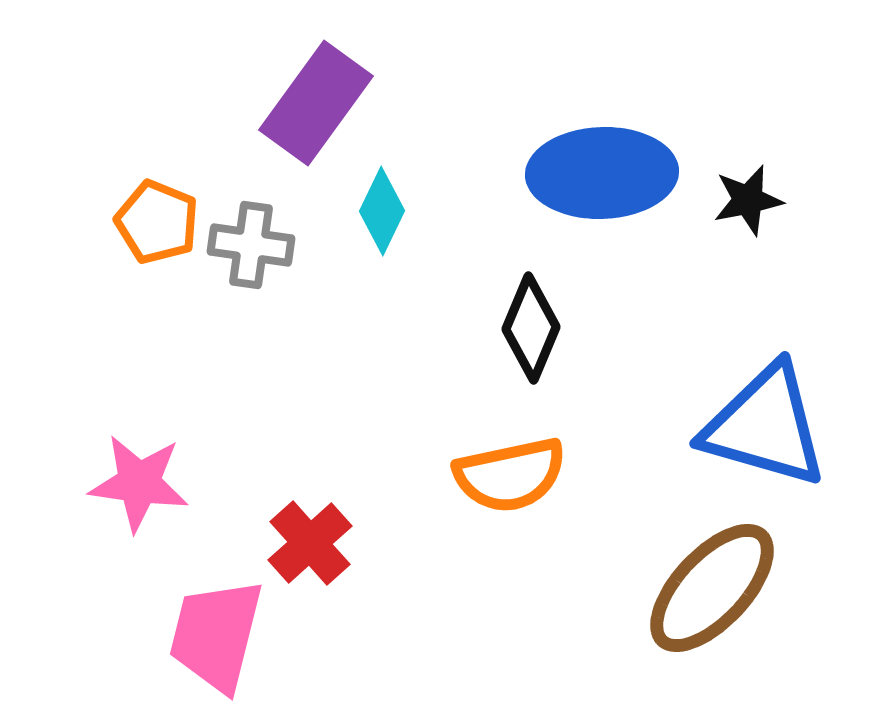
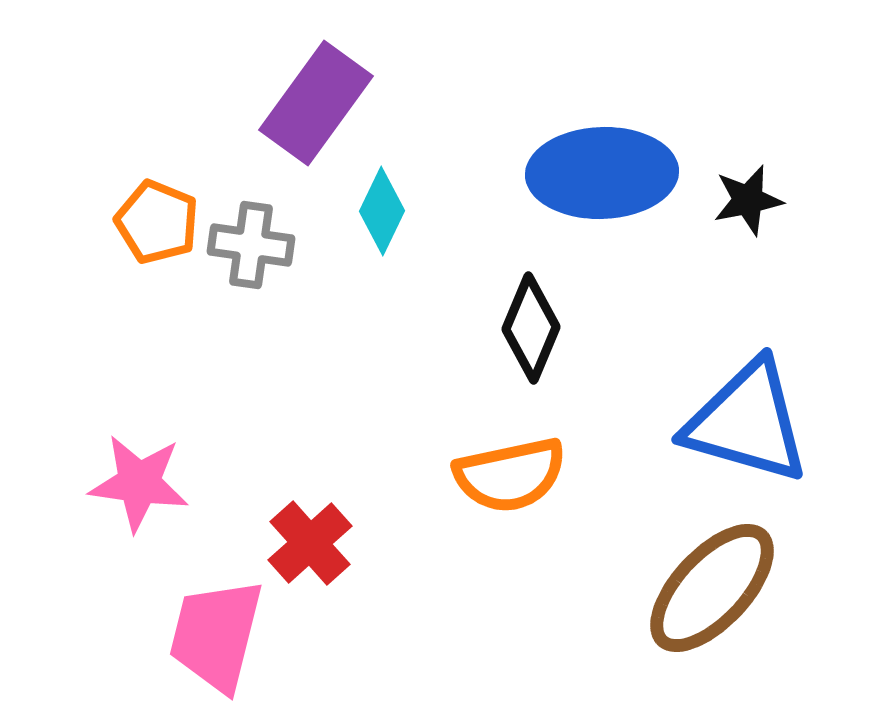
blue triangle: moved 18 px left, 4 px up
